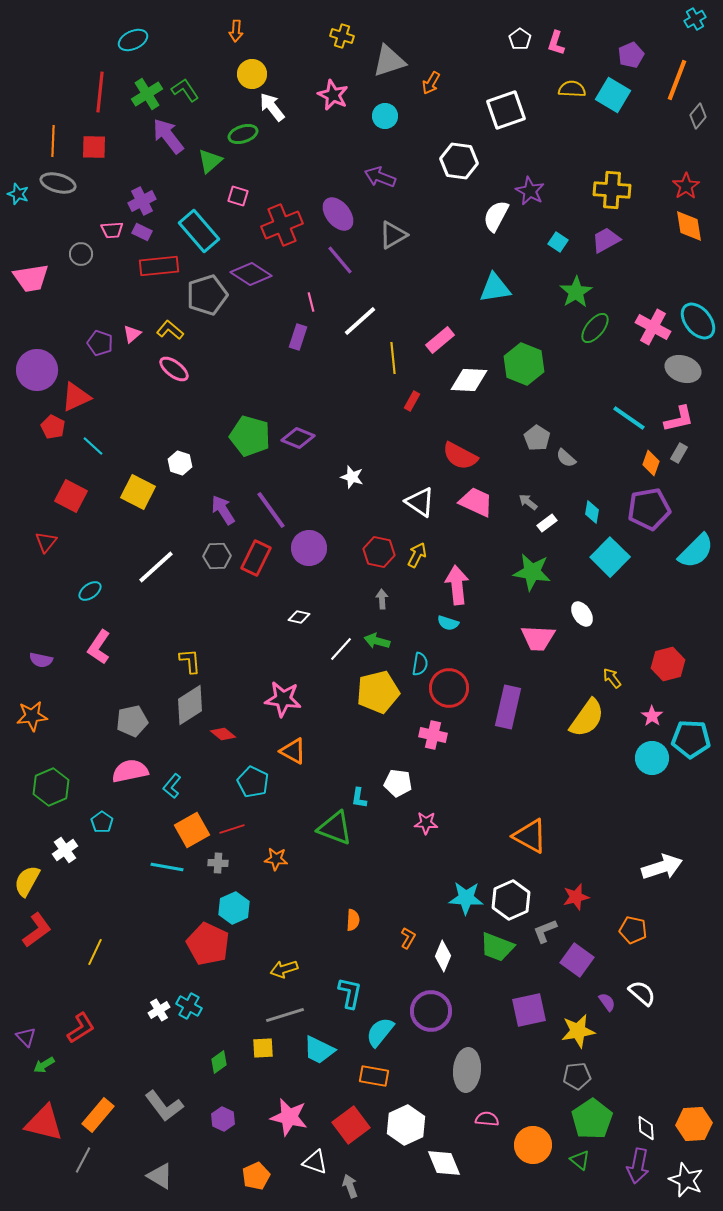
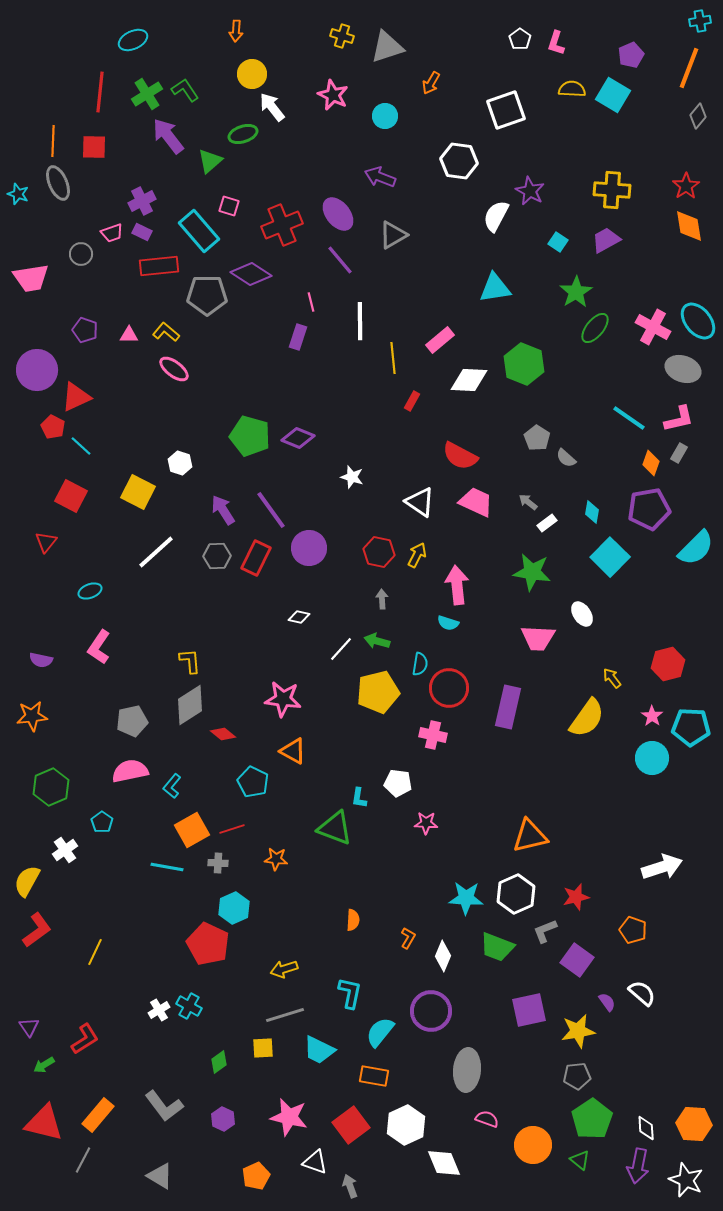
cyan cross at (695, 19): moved 5 px right, 2 px down; rotated 20 degrees clockwise
gray triangle at (389, 61): moved 2 px left, 14 px up
orange line at (677, 80): moved 12 px right, 12 px up
gray ellipse at (58, 183): rotated 52 degrees clockwise
pink square at (238, 196): moved 9 px left, 10 px down
pink trapezoid at (112, 230): moved 3 px down; rotated 15 degrees counterclockwise
gray pentagon at (207, 295): rotated 18 degrees clockwise
white line at (360, 321): rotated 48 degrees counterclockwise
yellow L-shape at (170, 330): moved 4 px left, 2 px down
pink triangle at (132, 334): moved 3 px left, 1 px down; rotated 42 degrees clockwise
purple pentagon at (100, 343): moved 15 px left, 13 px up
cyan line at (93, 446): moved 12 px left
cyan semicircle at (696, 551): moved 3 px up
white line at (156, 567): moved 15 px up
cyan ellipse at (90, 591): rotated 15 degrees clockwise
cyan pentagon at (691, 739): moved 12 px up
orange triangle at (530, 836): rotated 42 degrees counterclockwise
white hexagon at (511, 900): moved 5 px right, 6 px up
orange pentagon at (633, 930): rotated 8 degrees clockwise
red L-shape at (81, 1028): moved 4 px right, 11 px down
purple triangle at (26, 1037): moved 3 px right, 10 px up; rotated 10 degrees clockwise
pink semicircle at (487, 1119): rotated 15 degrees clockwise
orange hexagon at (694, 1124): rotated 8 degrees clockwise
